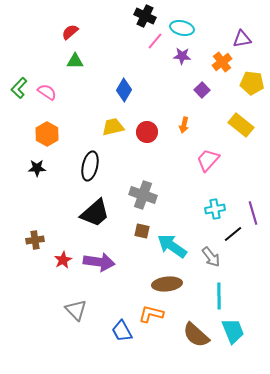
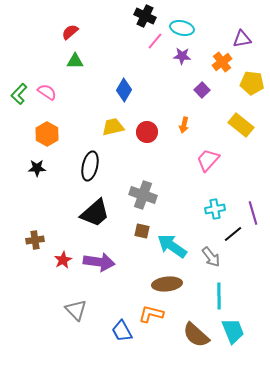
green L-shape: moved 6 px down
